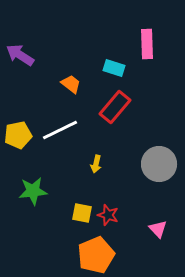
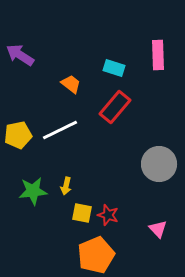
pink rectangle: moved 11 px right, 11 px down
yellow arrow: moved 30 px left, 22 px down
